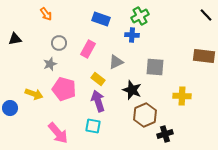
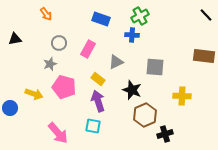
pink pentagon: moved 2 px up
